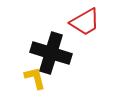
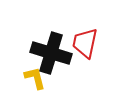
red trapezoid: moved 21 px down; rotated 132 degrees clockwise
